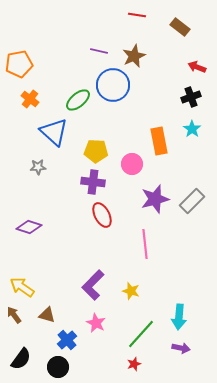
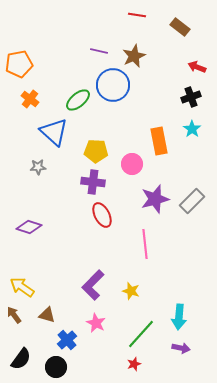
black circle: moved 2 px left
